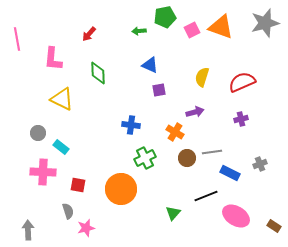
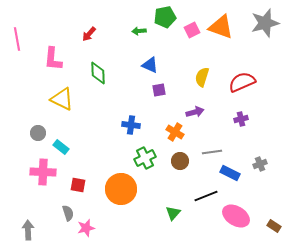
brown circle: moved 7 px left, 3 px down
gray semicircle: moved 2 px down
